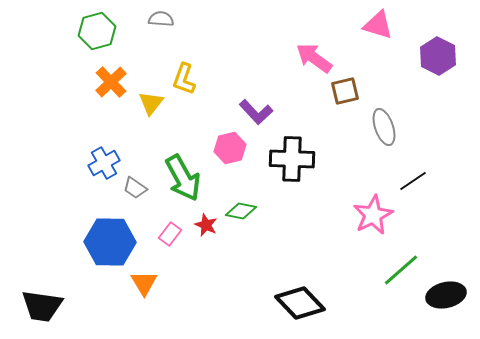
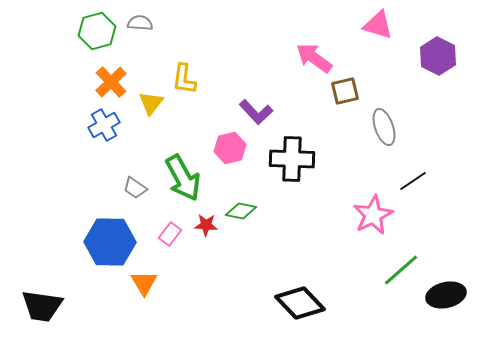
gray semicircle: moved 21 px left, 4 px down
yellow L-shape: rotated 12 degrees counterclockwise
blue cross: moved 38 px up
red star: rotated 20 degrees counterclockwise
